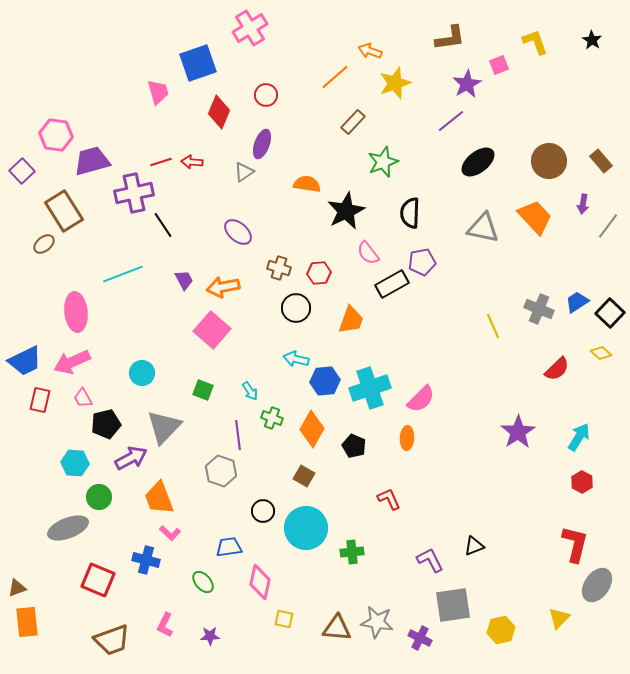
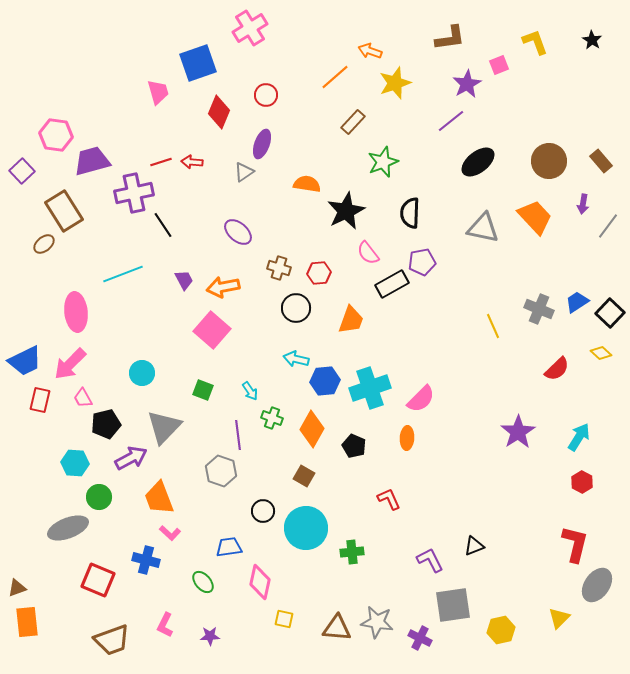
pink arrow at (72, 362): moved 2 px left, 2 px down; rotated 21 degrees counterclockwise
